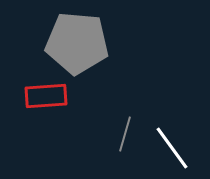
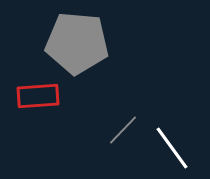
red rectangle: moved 8 px left
gray line: moved 2 px left, 4 px up; rotated 28 degrees clockwise
